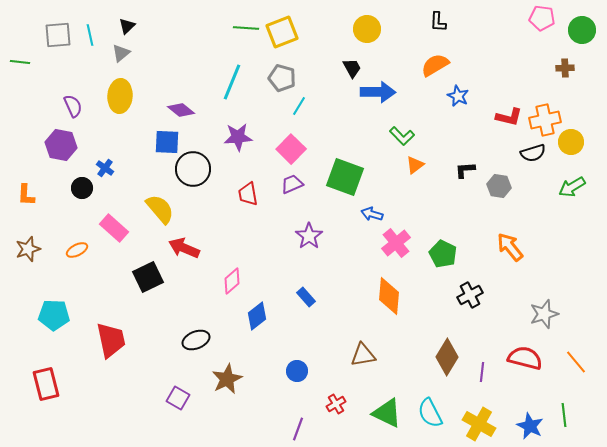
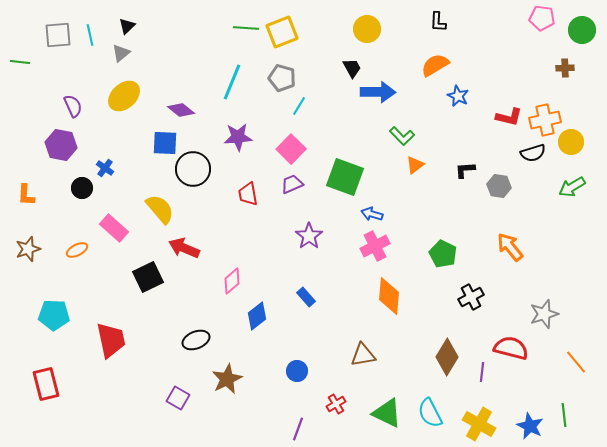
yellow ellipse at (120, 96): moved 4 px right; rotated 44 degrees clockwise
blue square at (167, 142): moved 2 px left, 1 px down
pink cross at (396, 243): moved 21 px left, 3 px down; rotated 12 degrees clockwise
black cross at (470, 295): moved 1 px right, 2 px down
red semicircle at (525, 358): moved 14 px left, 10 px up
